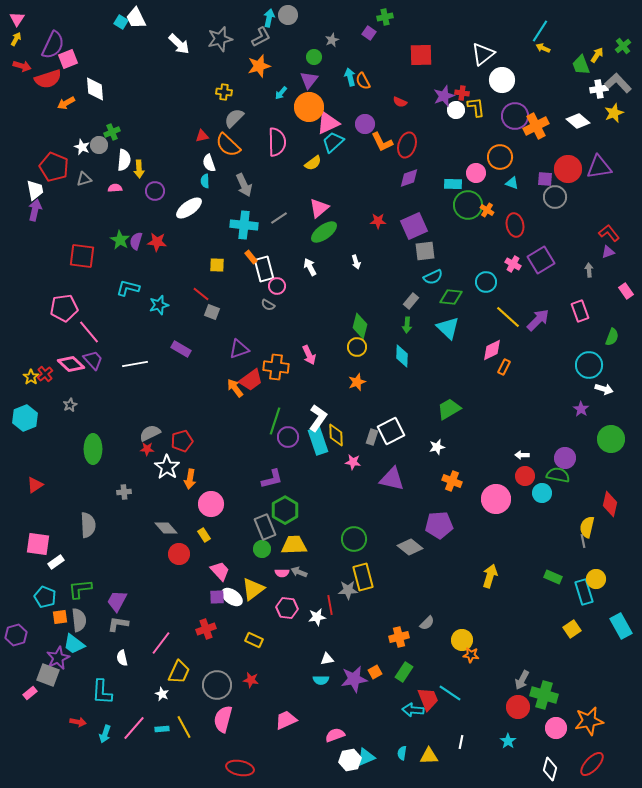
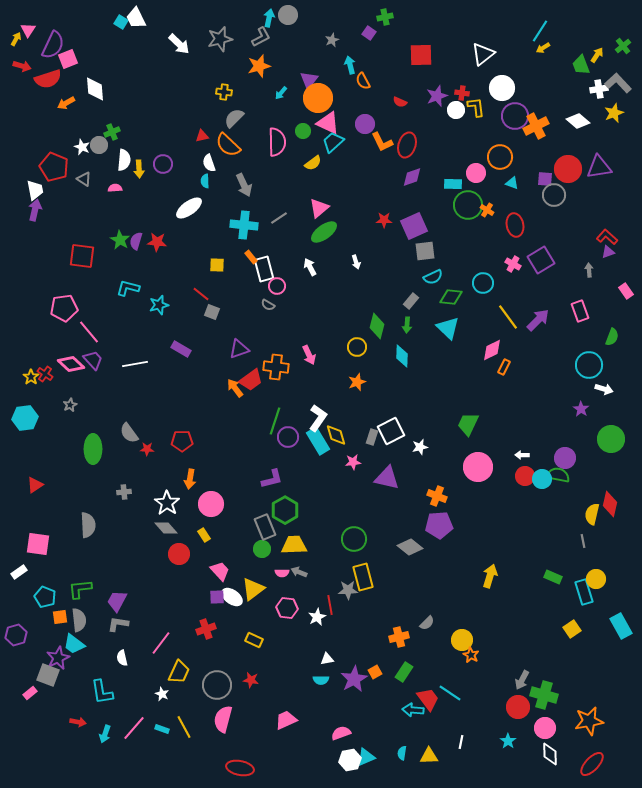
pink triangle at (17, 19): moved 11 px right, 11 px down
yellow arrow at (543, 48): rotated 56 degrees counterclockwise
green circle at (314, 57): moved 11 px left, 74 px down
cyan arrow at (350, 77): moved 12 px up
white circle at (502, 80): moved 8 px down
purple star at (444, 96): moved 7 px left
orange circle at (309, 107): moved 9 px right, 9 px up
pink triangle at (328, 123): rotated 50 degrees clockwise
purple diamond at (409, 178): moved 3 px right, 1 px up
gray triangle at (84, 179): rotated 49 degrees clockwise
purple circle at (155, 191): moved 8 px right, 27 px up
gray circle at (555, 197): moved 1 px left, 2 px up
red star at (378, 221): moved 6 px right, 1 px up
red L-shape at (609, 233): moved 2 px left, 4 px down; rotated 10 degrees counterclockwise
cyan circle at (486, 282): moved 3 px left, 1 px down
yellow line at (508, 317): rotated 12 degrees clockwise
green diamond at (360, 326): moved 17 px right
red cross at (45, 374): rotated 14 degrees counterclockwise
green trapezoid at (449, 409): moved 19 px right, 15 px down; rotated 35 degrees counterclockwise
cyan hexagon at (25, 418): rotated 15 degrees clockwise
gray semicircle at (150, 433): moved 21 px left; rotated 100 degrees counterclockwise
yellow diamond at (336, 435): rotated 15 degrees counterclockwise
red pentagon at (182, 441): rotated 15 degrees clockwise
cyan rectangle at (318, 441): rotated 12 degrees counterclockwise
white star at (437, 447): moved 17 px left
pink star at (353, 462): rotated 14 degrees counterclockwise
white star at (167, 467): moved 36 px down
purple triangle at (392, 479): moved 5 px left, 1 px up
orange cross at (452, 481): moved 15 px left, 15 px down
cyan circle at (542, 493): moved 14 px up
pink circle at (496, 499): moved 18 px left, 32 px up
yellow semicircle at (587, 527): moved 5 px right, 13 px up
white rectangle at (56, 562): moved 37 px left, 10 px down
white star at (317, 617): rotated 18 degrees counterclockwise
orange star at (471, 655): rotated 21 degrees clockwise
purple star at (354, 679): rotated 20 degrees counterclockwise
cyan L-shape at (102, 692): rotated 12 degrees counterclockwise
red trapezoid at (428, 699): rotated 15 degrees counterclockwise
pink circle at (556, 728): moved 11 px left
cyan rectangle at (162, 729): rotated 24 degrees clockwise
pink semicircle at (335, 735): moved 6 px right, 2 px up
white diamond at (550, 769): moved 15 px up; rotated 15 degrees counterclockwise
